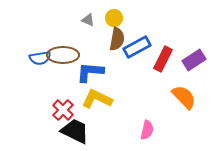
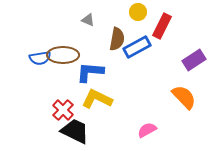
yellow circle: moved 24 px right, 6 px up
red rectangle: moved 1 px left, 33 px up
pink semicircle: rotated 132 degrees counterclockwise
